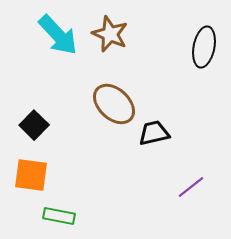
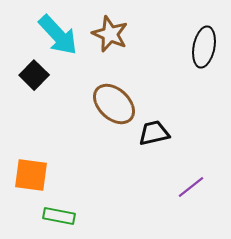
black square: moved 50 px up
